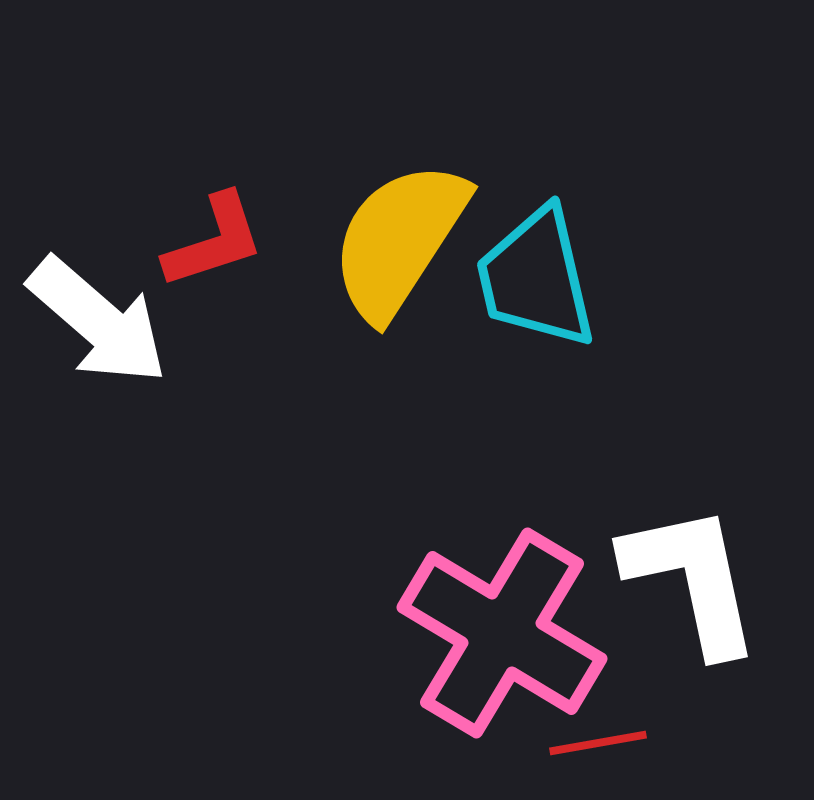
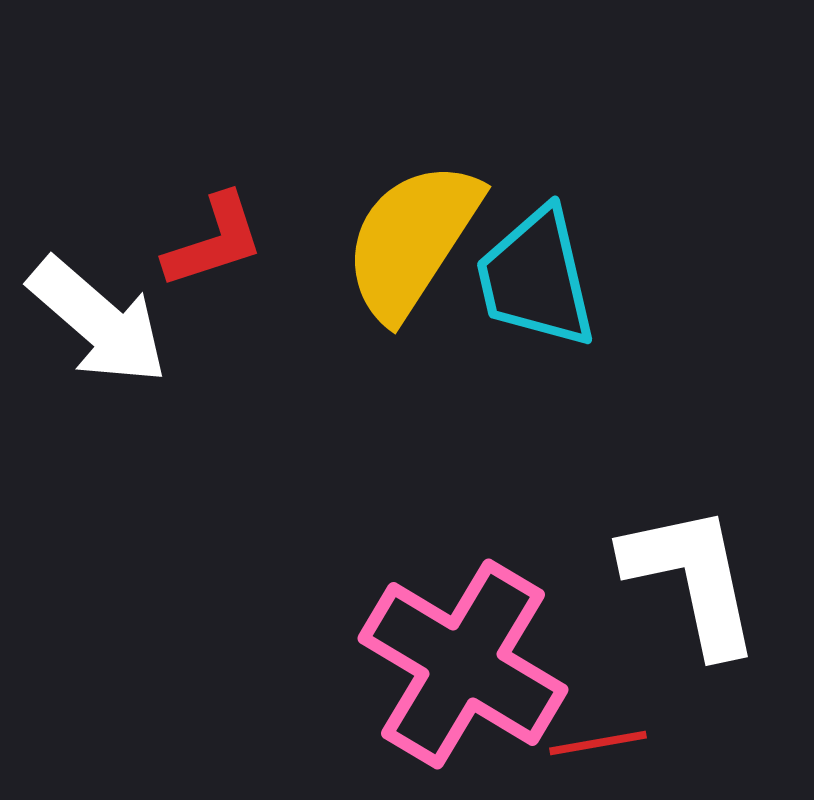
yellow semicircle: moved 13 px right
pink cross: moved 39 px left, 31 px down
